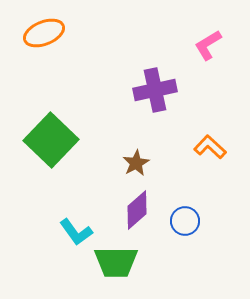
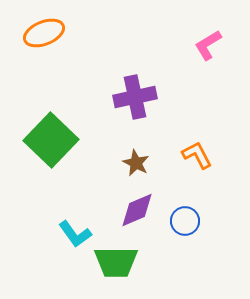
purple cross: moved 20 px left, 7 px down
orange L-shape: moved 13 px left, 8 px down; rotated 20 degrees clockwise
brown star: rotated 16 degrees counterclockwise
purple diamond: rotated 18 degrees clockwise
cyan L-shape: moved 1 px left, 2 px down
